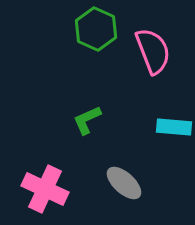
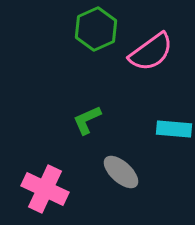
green hexagon: rotated 12 degrees clockwise
pink semicircle: moved 2 px left, 1 px down; rotated 75 degrees clockwise
cyan rectangle: moved 2 px down
gray ellipse: moved 3 px left, 11 px up
